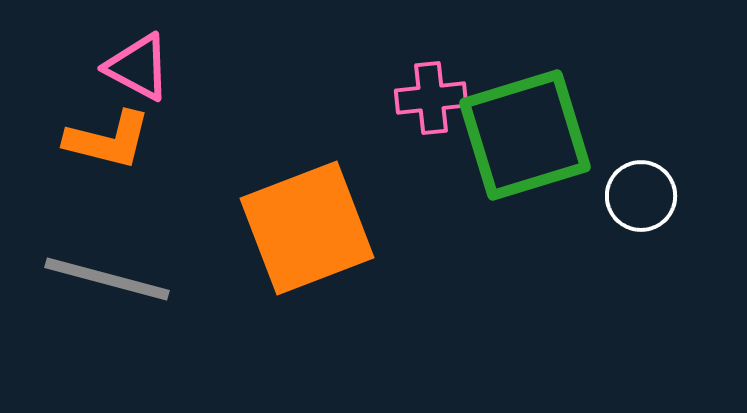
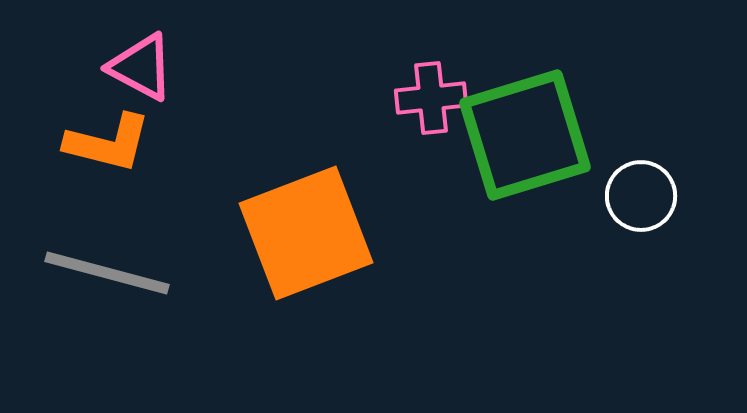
pink triangle: moved 3 px right
orange L-shape: moved 3 px down
orange square: moved 1 px left, 5 px down
gray line: moved 6 px up
